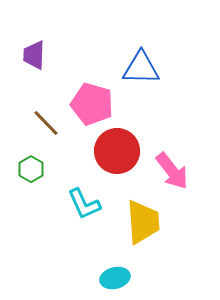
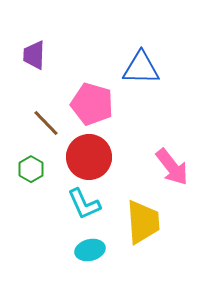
red circle: moved 28 px left, 6 px down
pink arrow: moved 4 px up
cyan ellipse: moved 25 px left, 28 px up
